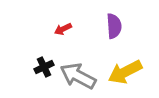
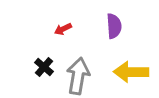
black cross: rotated 24 degrees counterclockwise
yellow arrow: moved 6 px right; rotated 28 degrees clockwise
gray arrow: rotated 72 degrees clockwise
